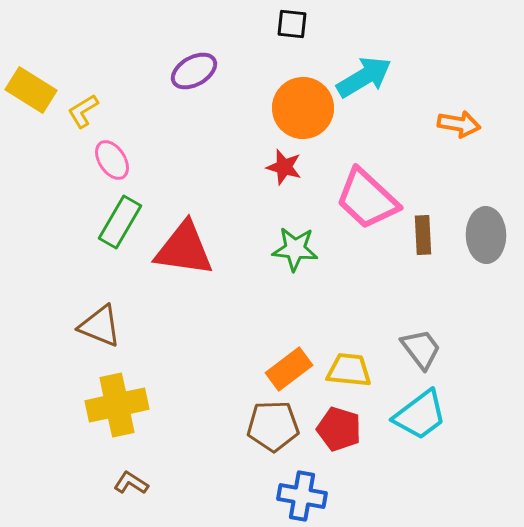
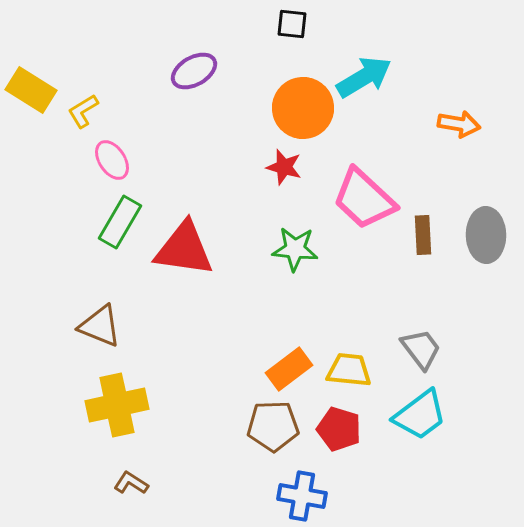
pink trapezoid: moved 3 px left
